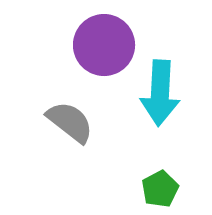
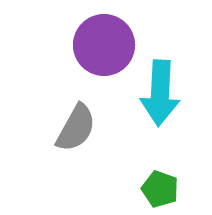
gray semicircle: moved 6 px right, 6 px down; rotated 81 degrees clockwise
green pentagon: rotated 24 degrees counterclockwise
